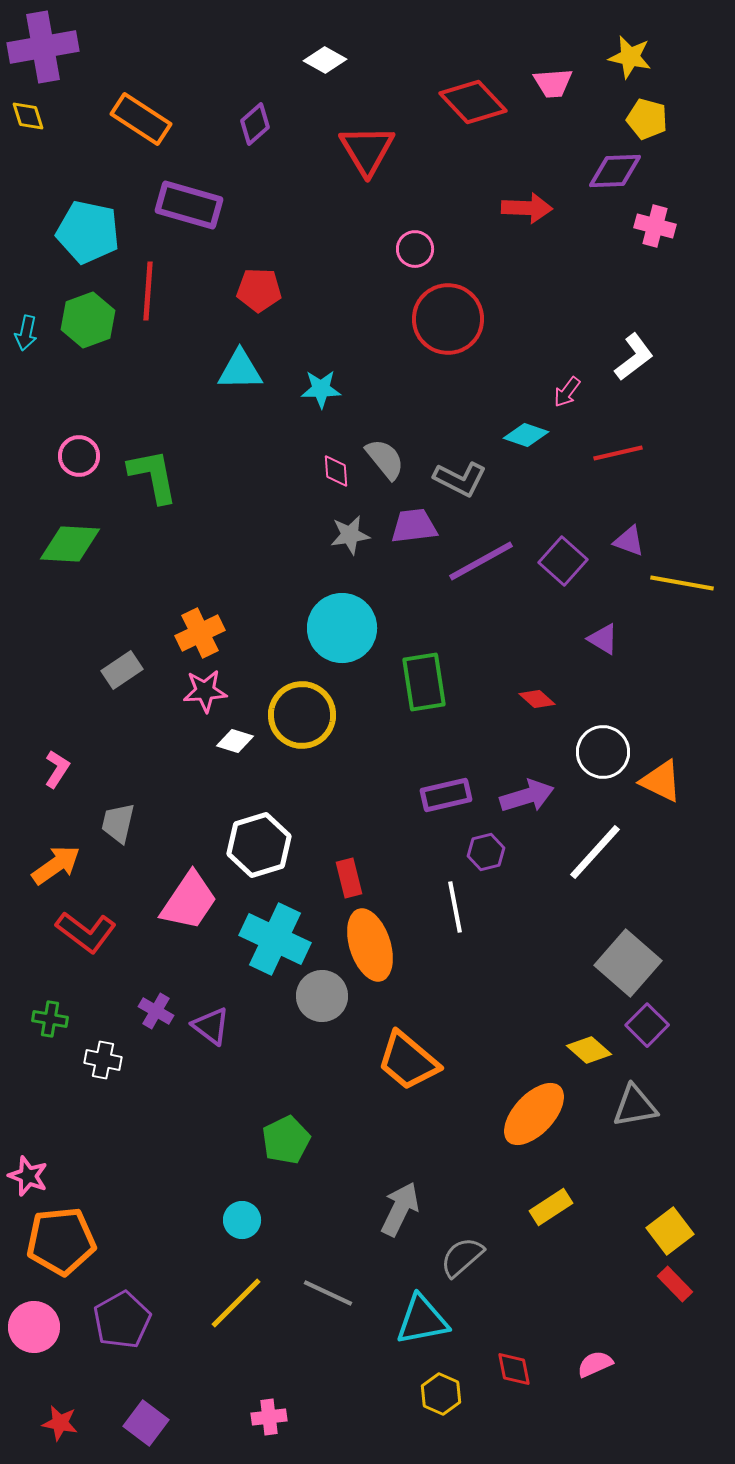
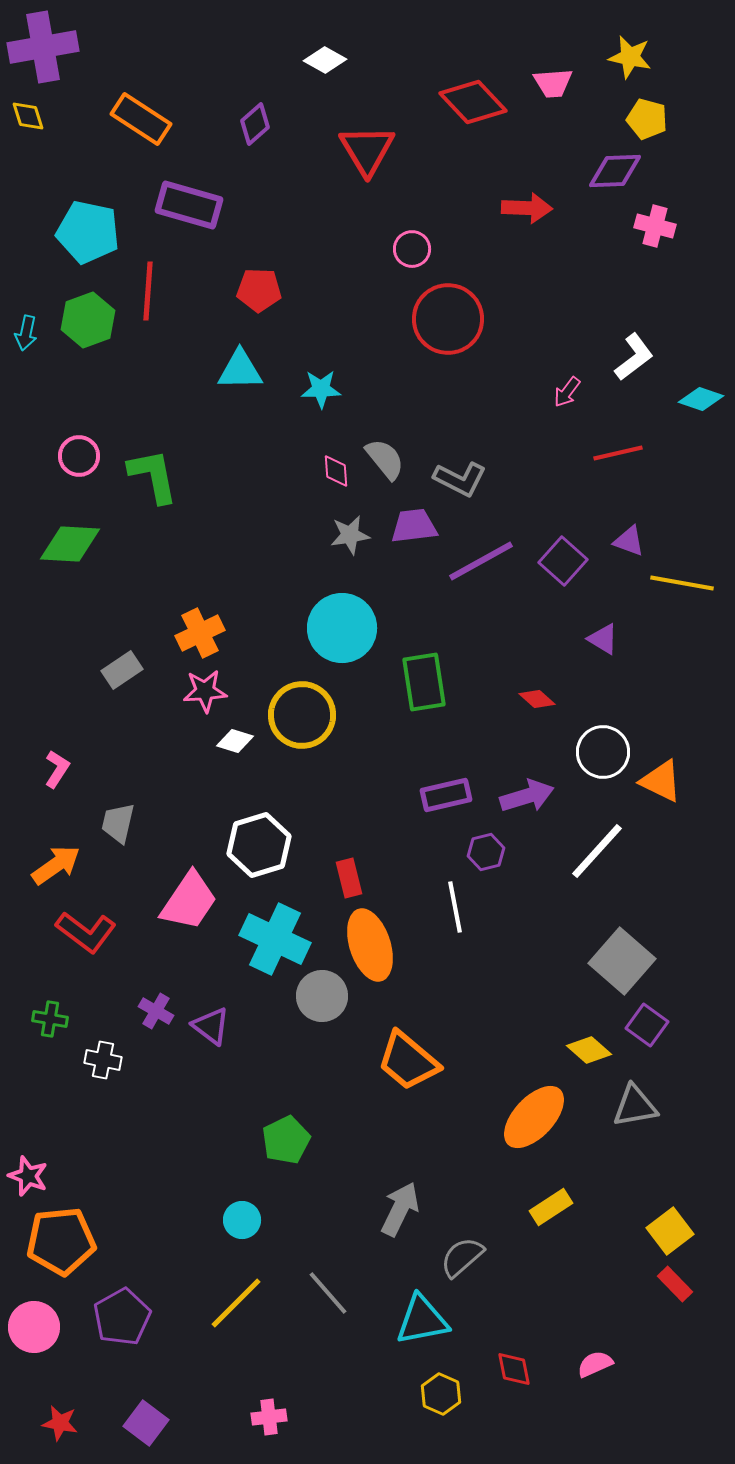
pink circle at (415, 249): moved 3 px left
cyan diamond at (526, 435): moved 175 px right, 36 px up
white line at (595, 852): moved 2 px right, 1 px up
gray square at (628, 963): moved 6 px left, 2 px up
purple square at (647, 1025): rotated 9 degrees counterclockwise
orange ellipse at (534, 1114): moved 3 px down
gray line at (328, 1293): rotated 24 degrees clockwise
purple pentagon at (122, 1320): moved 3 px up
